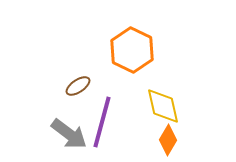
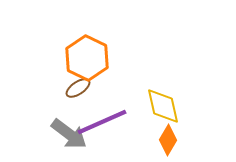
orange hexagon: moved 45 px left, 8 px down
brown ellipse: moved 2 px down
purple line: rotated 51 degrees clockwise
